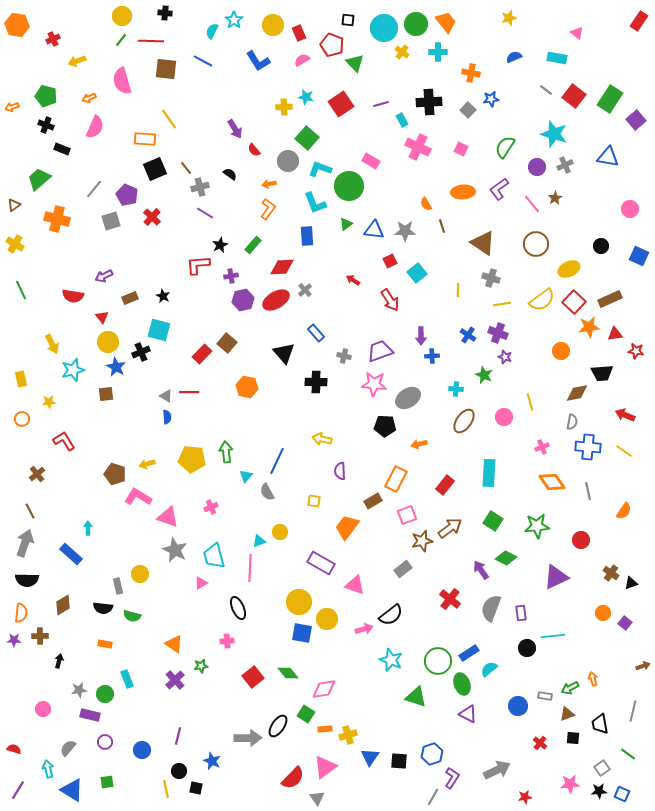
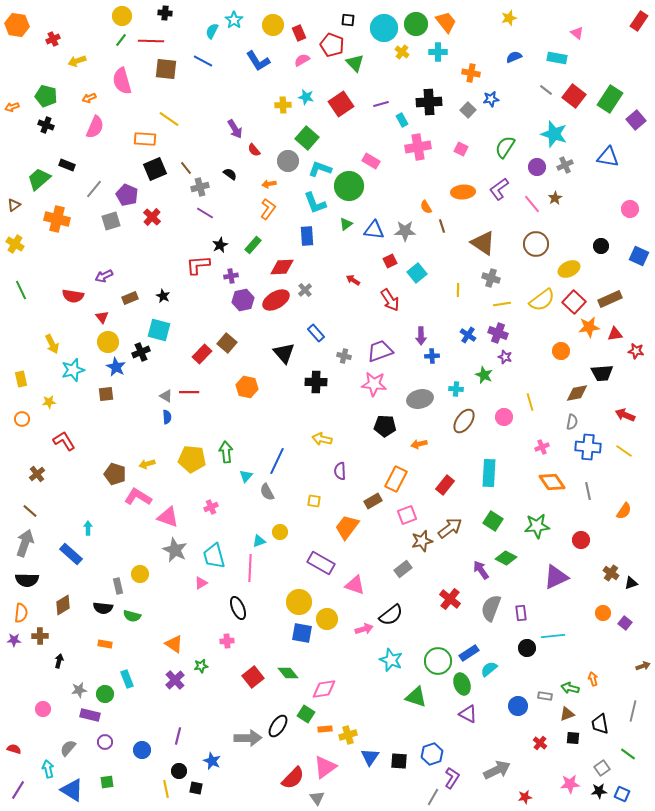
yellow cross at (284, 107): moved 1 px left, 2 px up
yellow line at (169, 119): rotated 20 degrees counterclockwise
pink cross at (418, 147): rotated 35 degrees counterclockwise
black rectangle at (62, 149): moved 5 px right, 16 px down
orange semicircle at (426, 204): moved 3 px down
gray ellipse at (408, 398): moved 12 px right, 1 px down; rotated 20 degrees clockwise
brown line at (30, 511): rotated 21 degrees counterclockwise
green arrow at (570, 688): rotated 42 degrees clockwise
